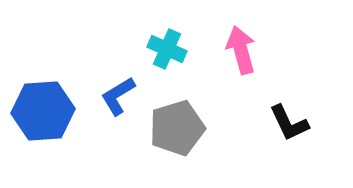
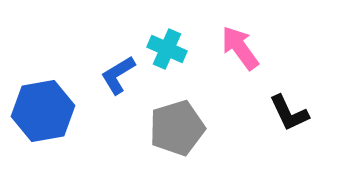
pink arrow: moved 1 px left, 2 px up; rotated 21 degrees counterclockwise
blue L-shape: moved 21 px up
blue hexagon: rotated 6 degrees counterclockwise
black L-shape: moved 10 px up
